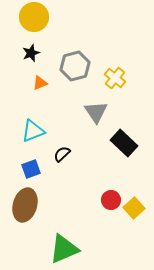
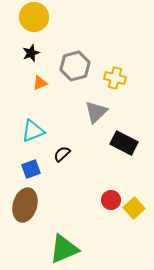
yellow cross: rotated 25 degrees counterclockwise
gray triangle: rotated 20 degrees clockwise
black rectangle: rotated 16 degrees counterclockwise
